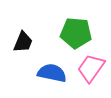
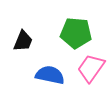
black trapezoid: moved 1 px up
blue semicircle: moved 2 px left, 2 px down
